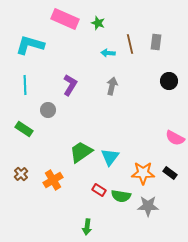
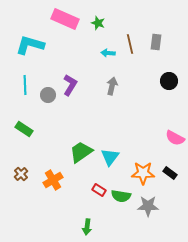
gray circle: moved 15 px up
